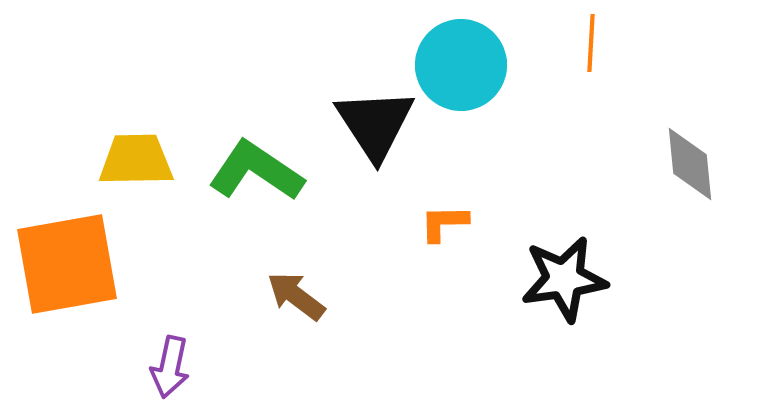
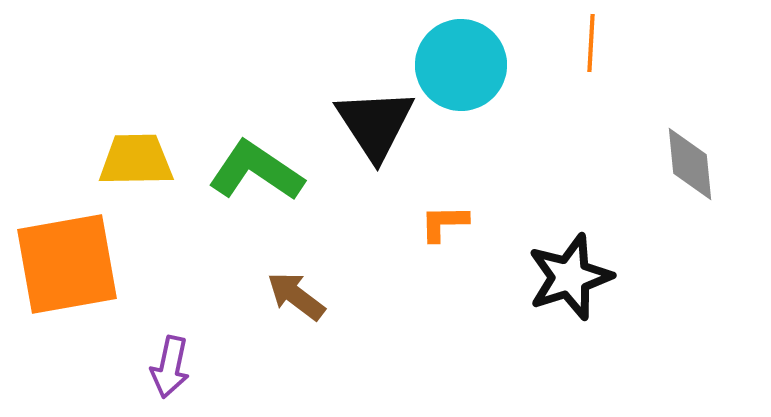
black star: moved 6 px right, 2 px up; rotated 10 degrees counterclockwise
